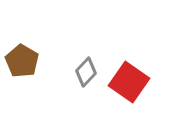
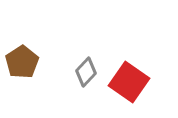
brown pentagon: moved 1 px down; rotated 8 degrees clockwise
